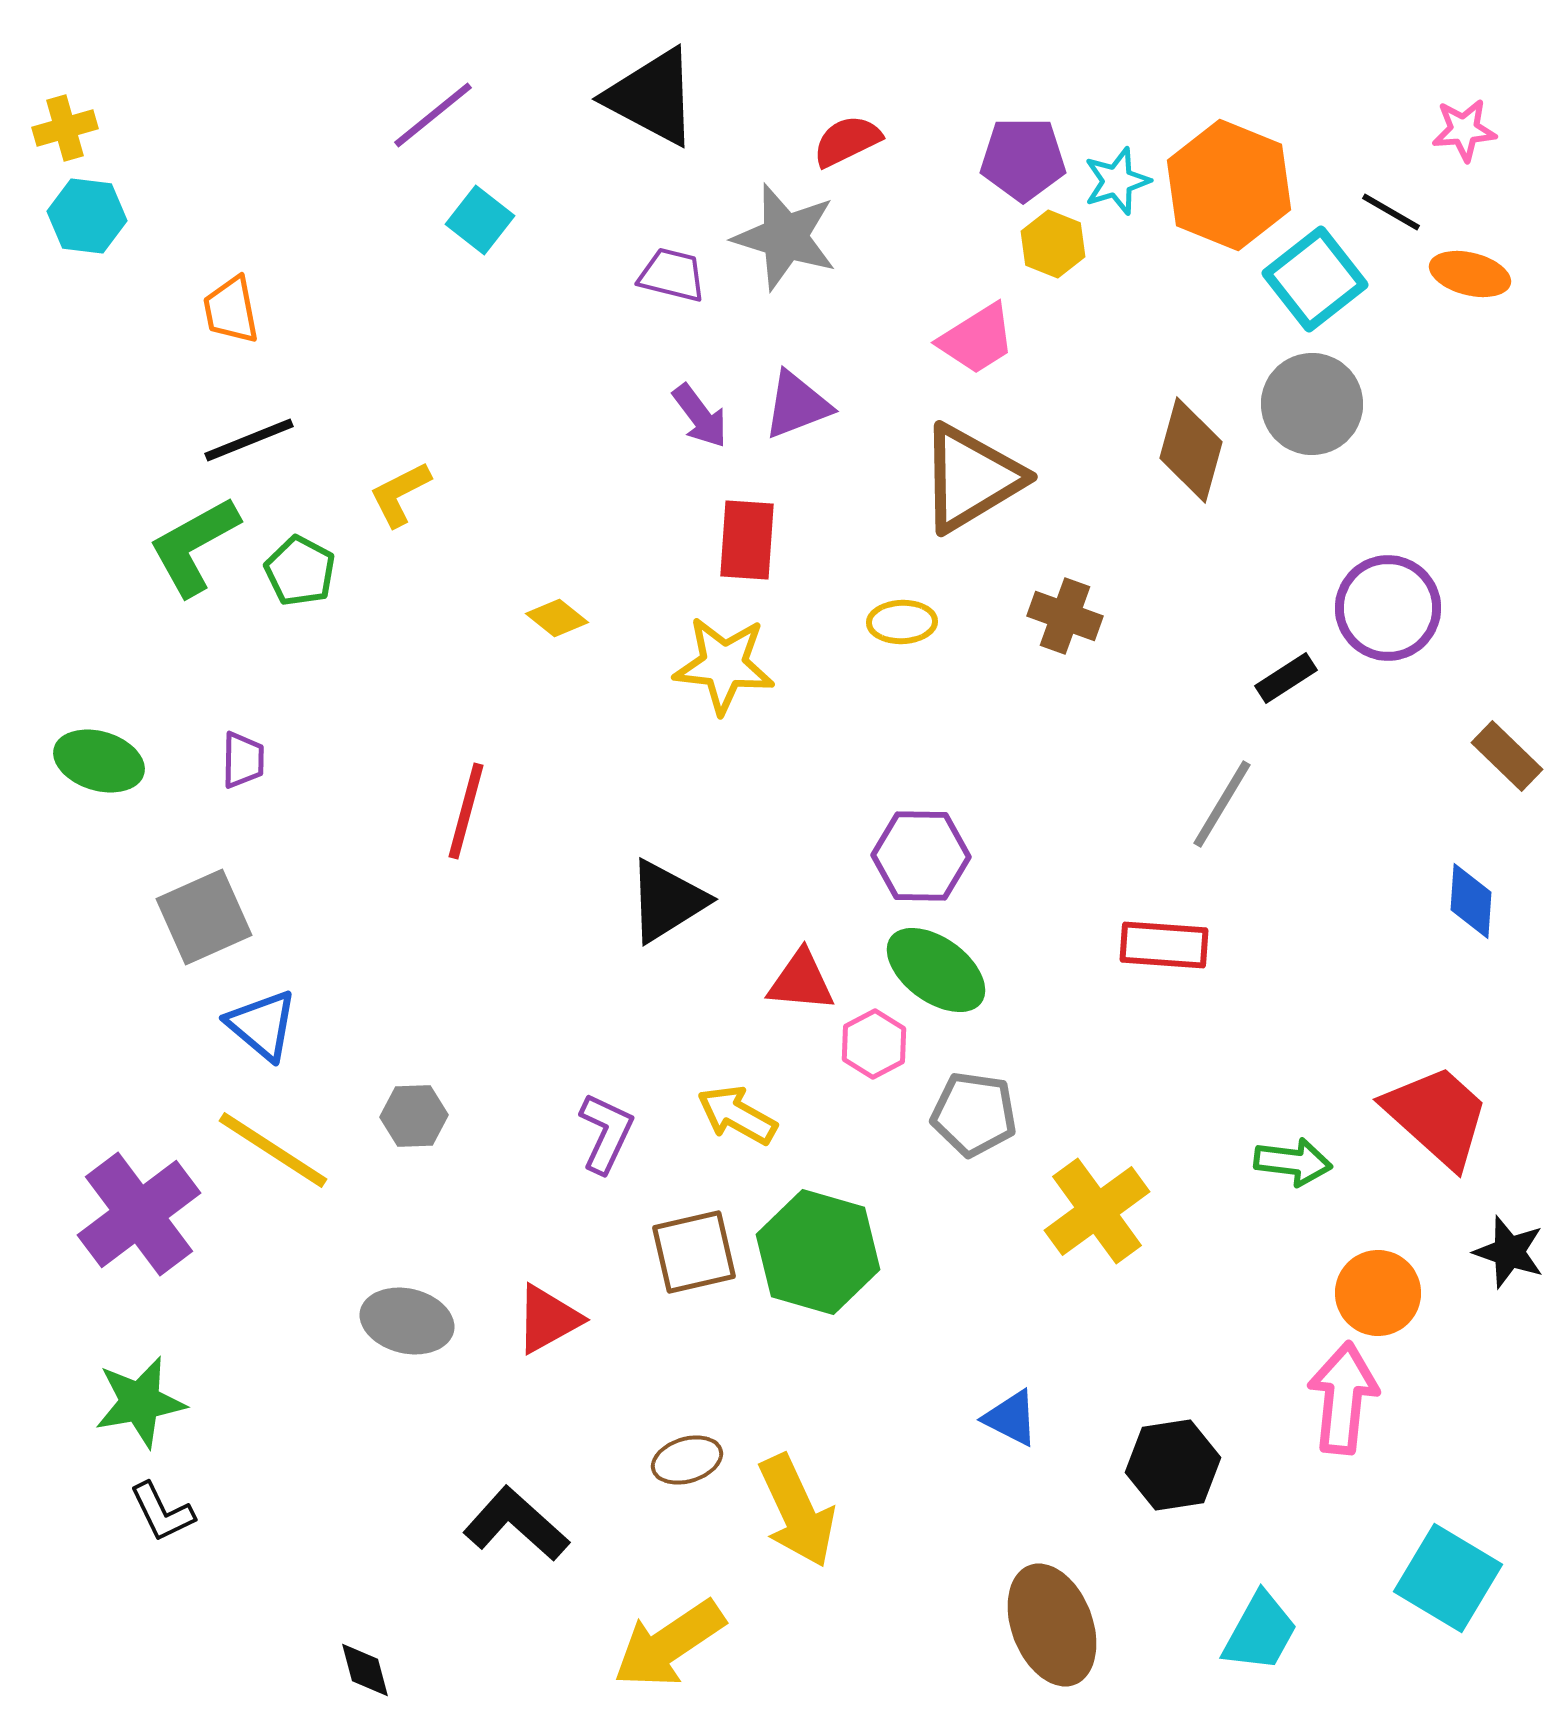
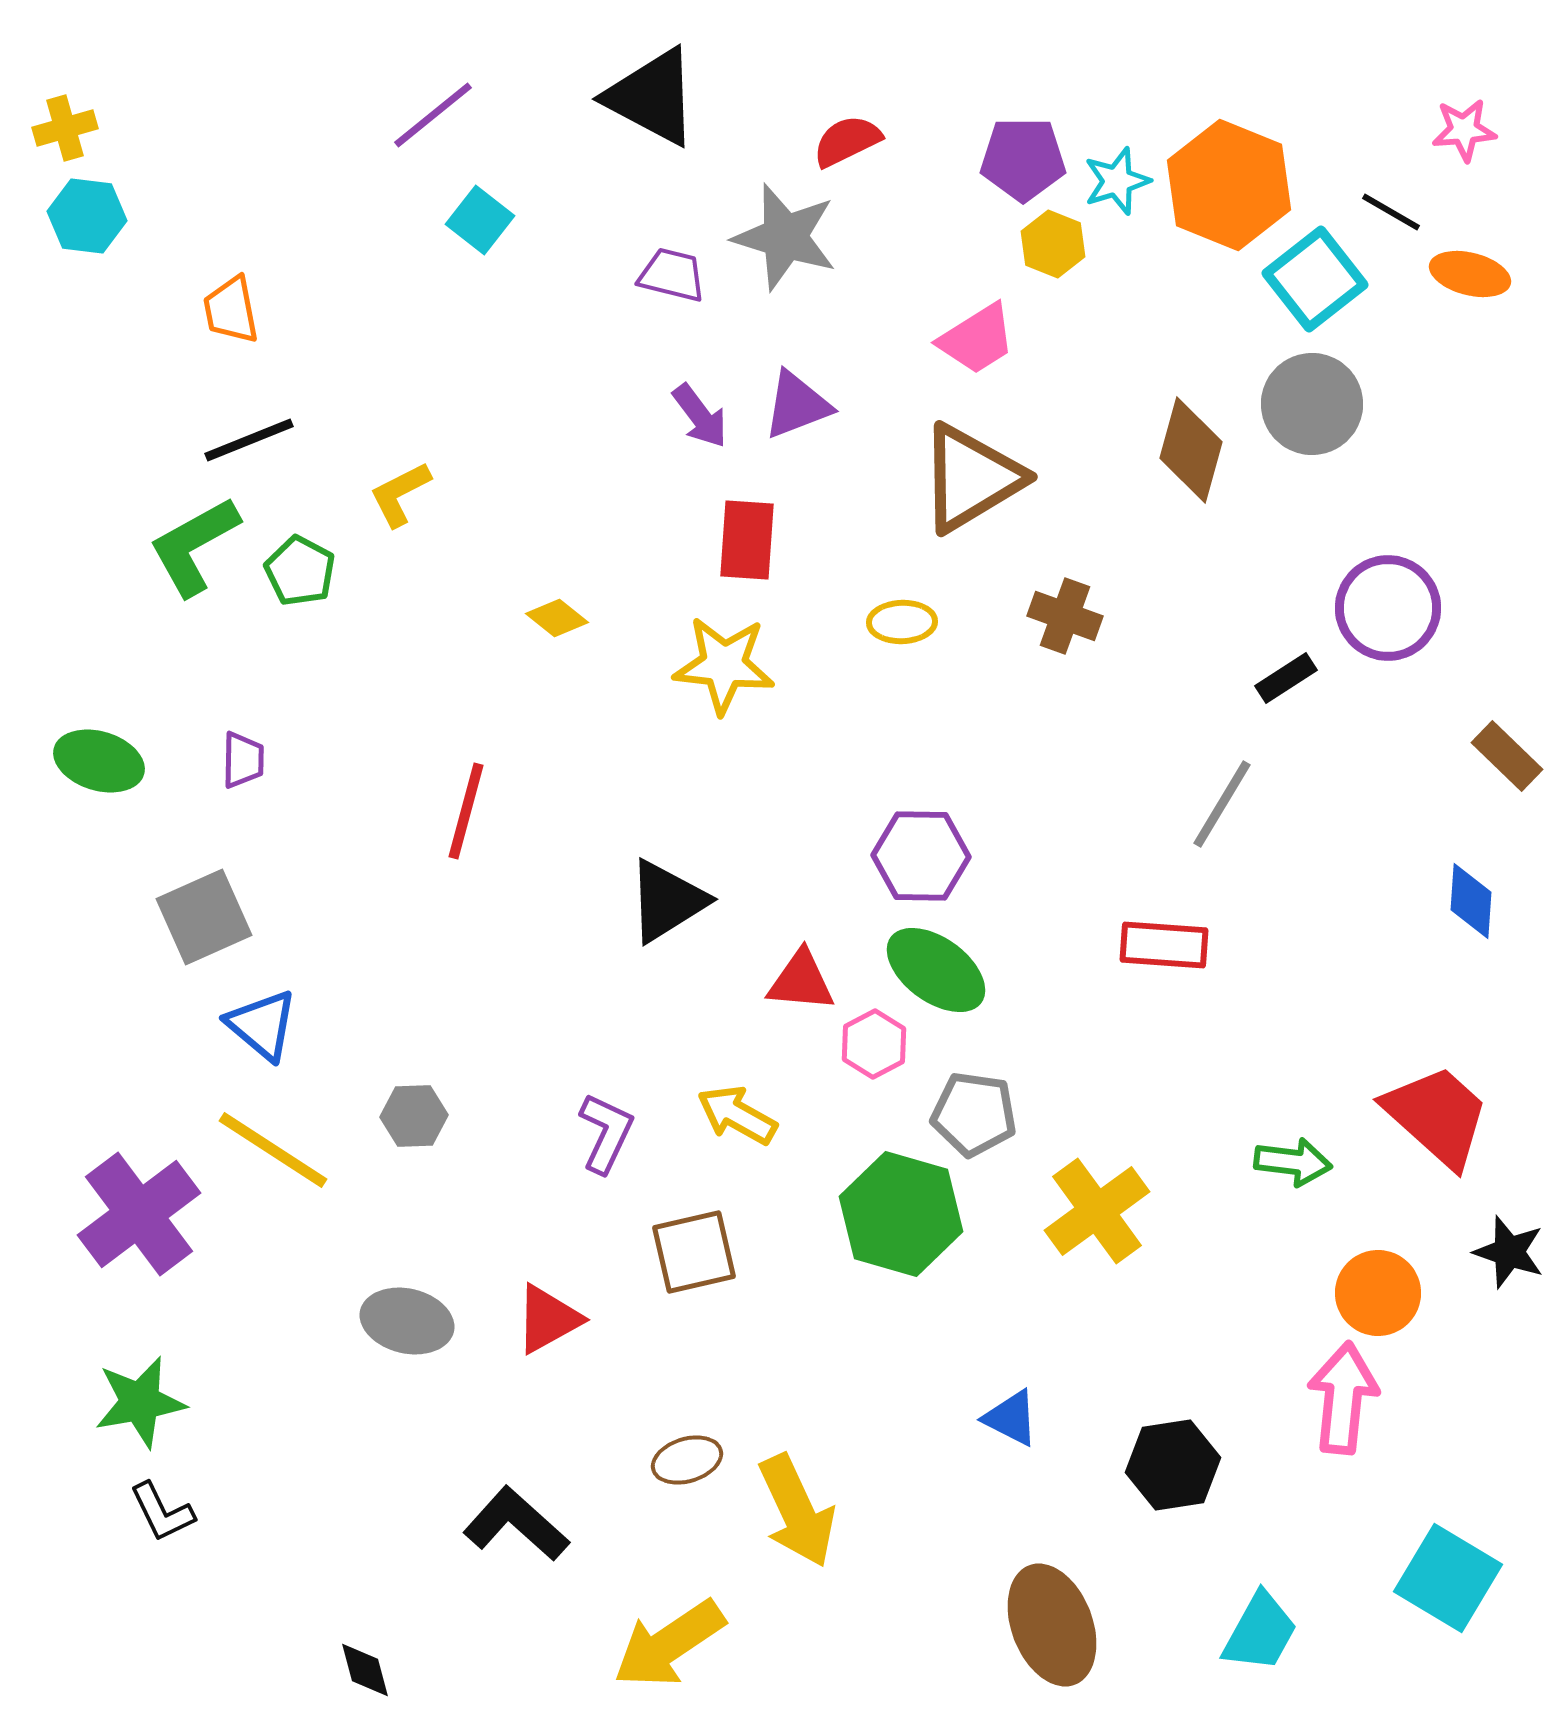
green hexagon at (818, 1252): moved 83 px right, 38 px up
